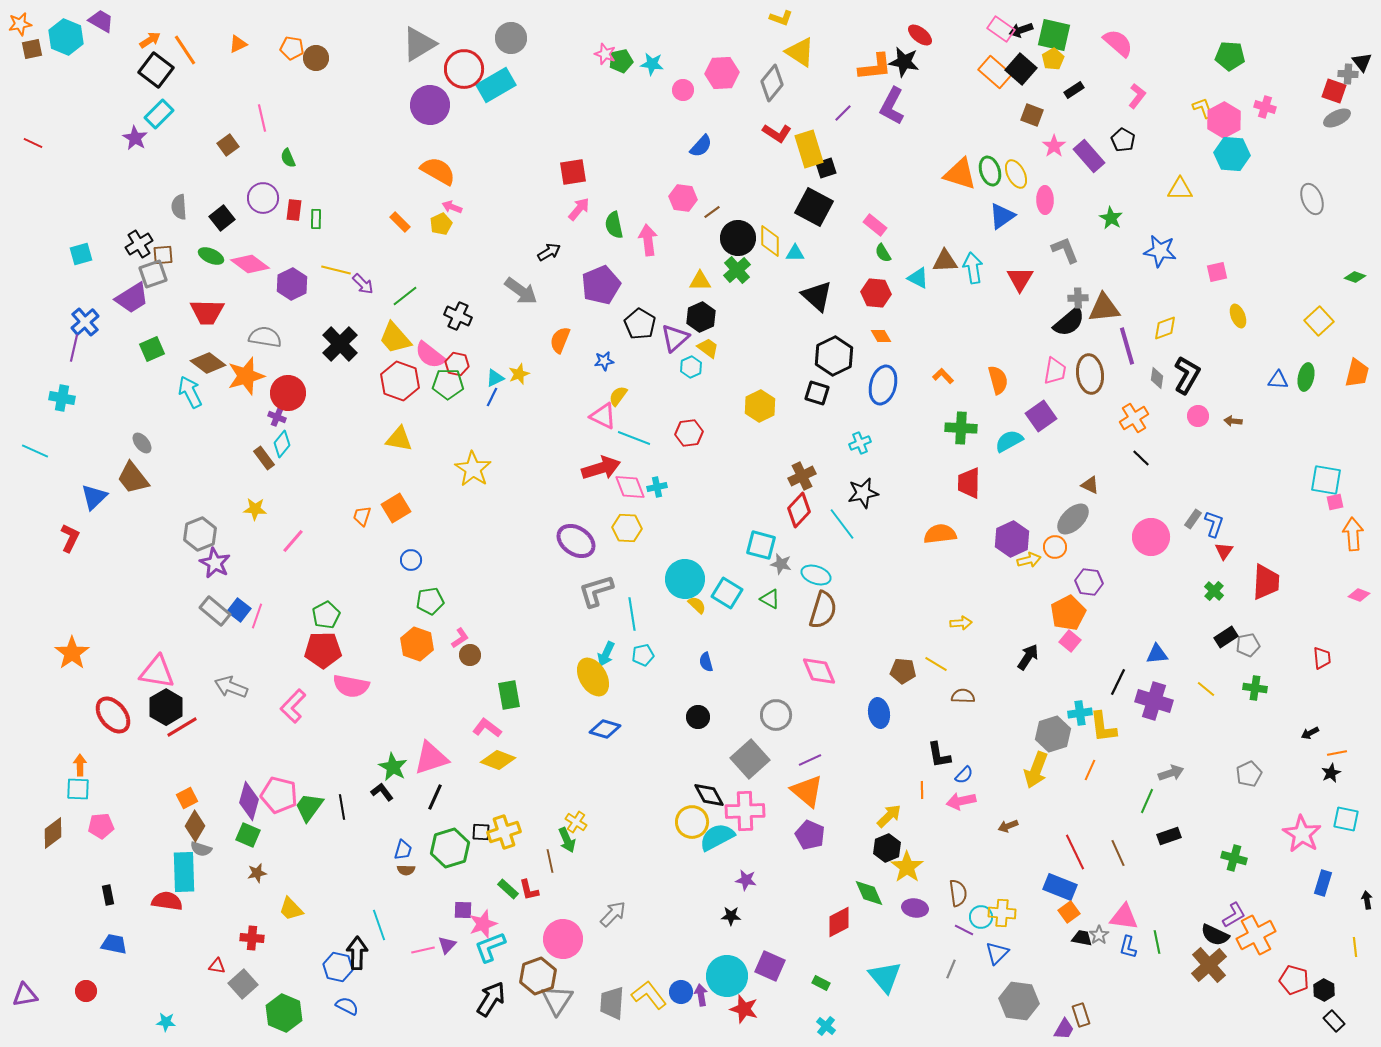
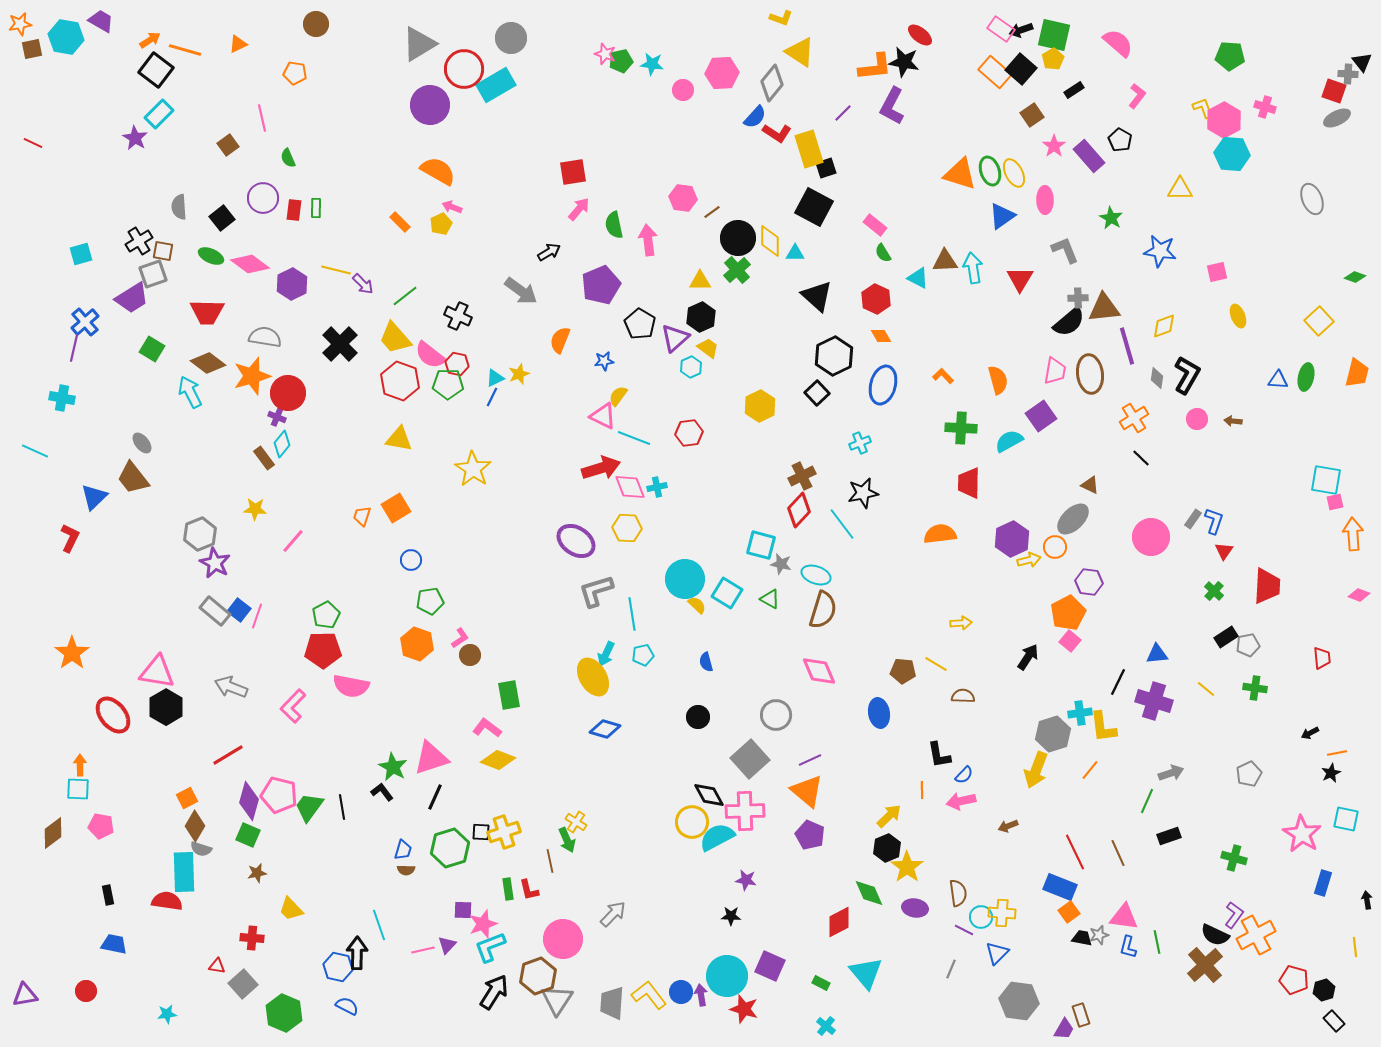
cyan hexagon at (66, 37): rotated 12 degrees counterclockwise
orange pentagon at (292, 48): moved 3 px right, 25 px down
orange line at (185, 50): rotated 40 degrees counterclockwise
brown circle at (316, 58): moved 34 px up
brown square at (1032, 115): rotated 35 degrees clockwise
black pentagon at (1123, 140): moved 3 px left
blue semicircle at (701, 146): moved 54 px right, 29 px up
yellow ellipse at (1016, 174): moved 2 px left, 1 px up
green rectangle at (316, 219): moved 11 px up
black cross at (139, 244): moved 3 px up
brown square at (163, 255): moved 4 px up; rotated 15 degrees clockwise
red hexagon at (876, 293): moved 6 px down; rotated 20 degrees clockwise
yellow diamond at (1165, 328): moved 1 px left, 2 px up
green square at (152, 349): rotated 35 degrees counterclockwise
orange star at (246, 376): moved 6 px right
black square at (817, 393): rotated 30 degrees clockwise
pink circle at (1198, 416): moved 1 px left, 3 px down
blue L-shape at (1214, 524): moved 3 px up
red trapezoid at (1266, 582): moved 1 px right, 4 px down
red line at (182, 727): moved 46 px right, 28 px down
orange line at (1090, 770): rotated 15 degrees clockwise
pink pentagon at (101, 826): rotated 15 degrees clockwise
green rectangle at (508, 889): rotated 40 degrees clockwise
purple L-shape at (1234, 915): rotated 24 degrees counterclockwise
gray star at (1099, 935): rotated 18 degrees clockwise
brown cross at (1209, 965): moved 4 px left
cyan triangle at (885, 977): moved 19 px left, 4 px up
black hexagon at (1324, 990): rotated 15 degrees clockwise
black arrow at (491, 999): moved 3 px right, 7 px up
cyan star at (166, 1022): moved 1 px right, 8 px up; rotated 12 degrees counterclockwise
